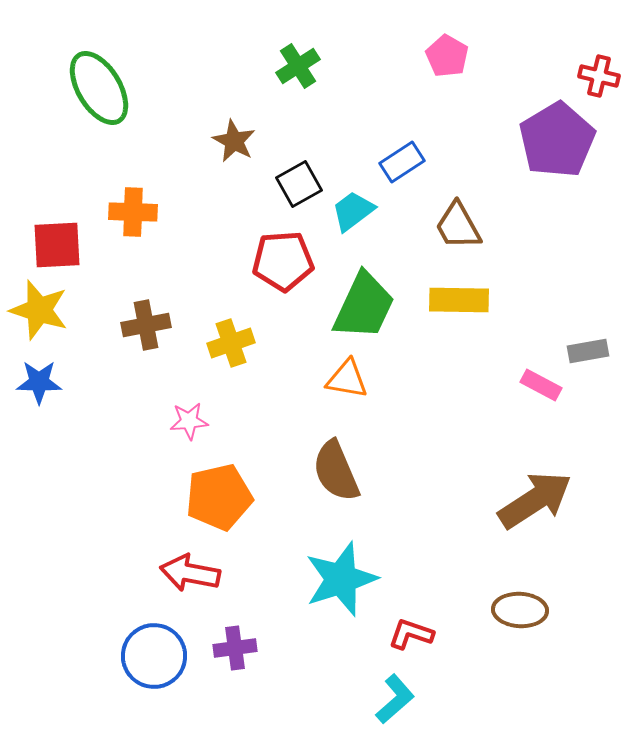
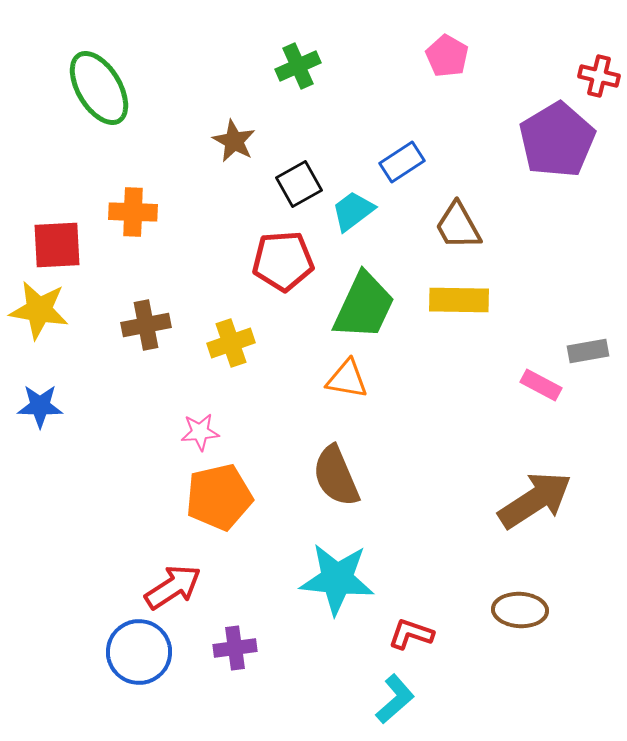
green cross: rotated 9 degrees clockwise
yellow star: rotated 8 degrees counterclockwise
blue star: moved 1 px right, 24 px down
pink star: moved 11 px right, 11 px down
brown semicircle: moved 5 px down
red arrow: moved 17 px left, 14 px down; rotated 136 degrees clockwise
cyan star: moved 4 px left; rotated 24 degrees clockwise
blue circle: moved 15 px left, 4 px up
